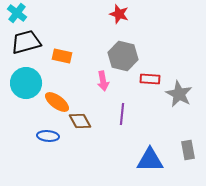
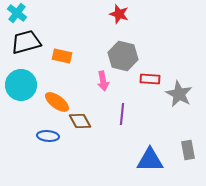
cyan circle: moved 5 px left, 2 px down
